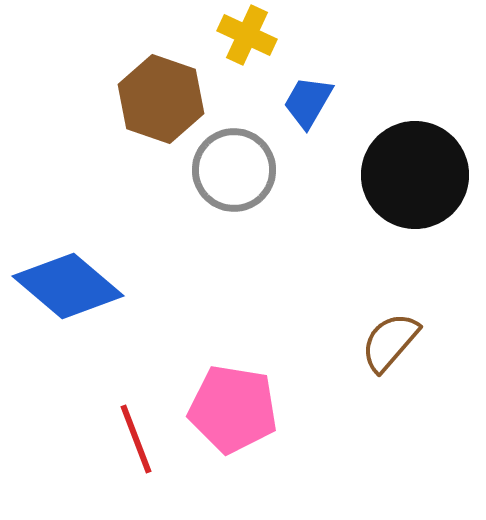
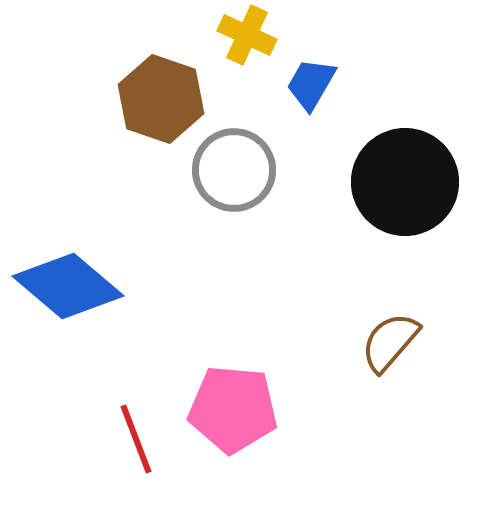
blue trapezoid: moved 3 px right, 18 px up
black circle: moved 10 px left, 7 px down
pink pentagon: rotated 4 degrees counterclockwise
